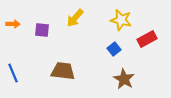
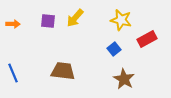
purple square: moved 6 px right, 9 px up
